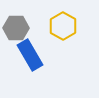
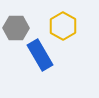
blue rectangle: moved 10 px right
